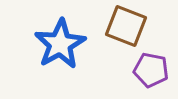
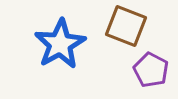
purple pentagon: rotated 16 degrees clockwise
